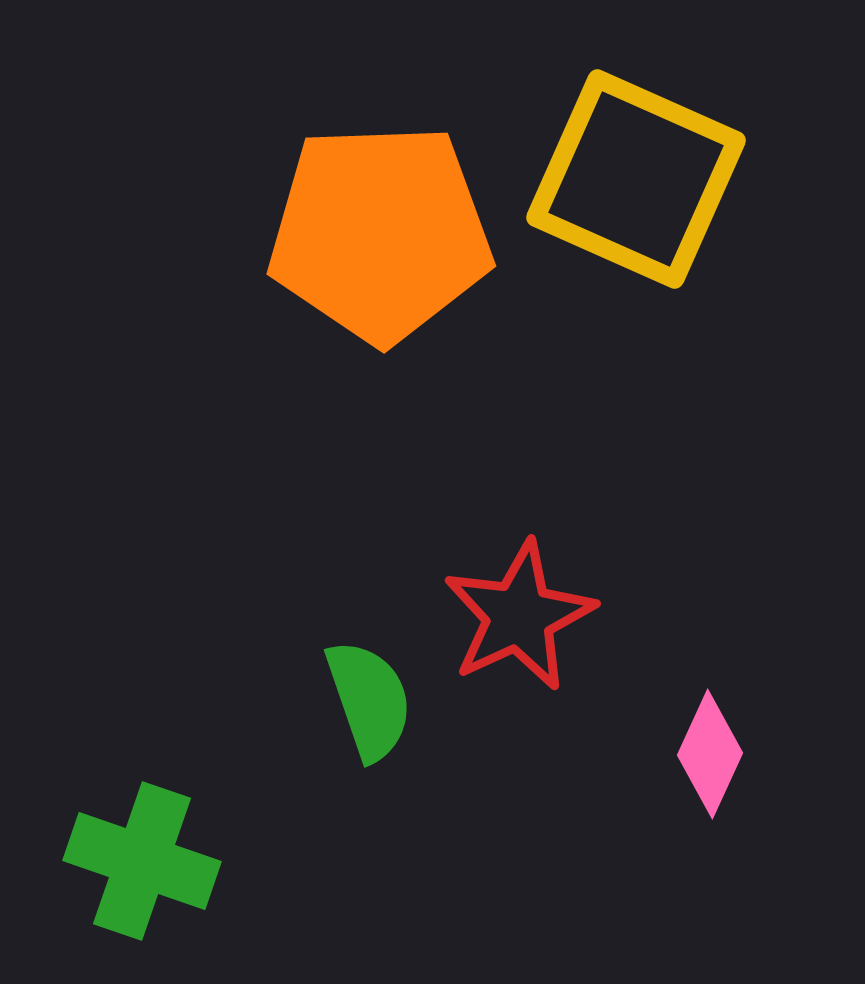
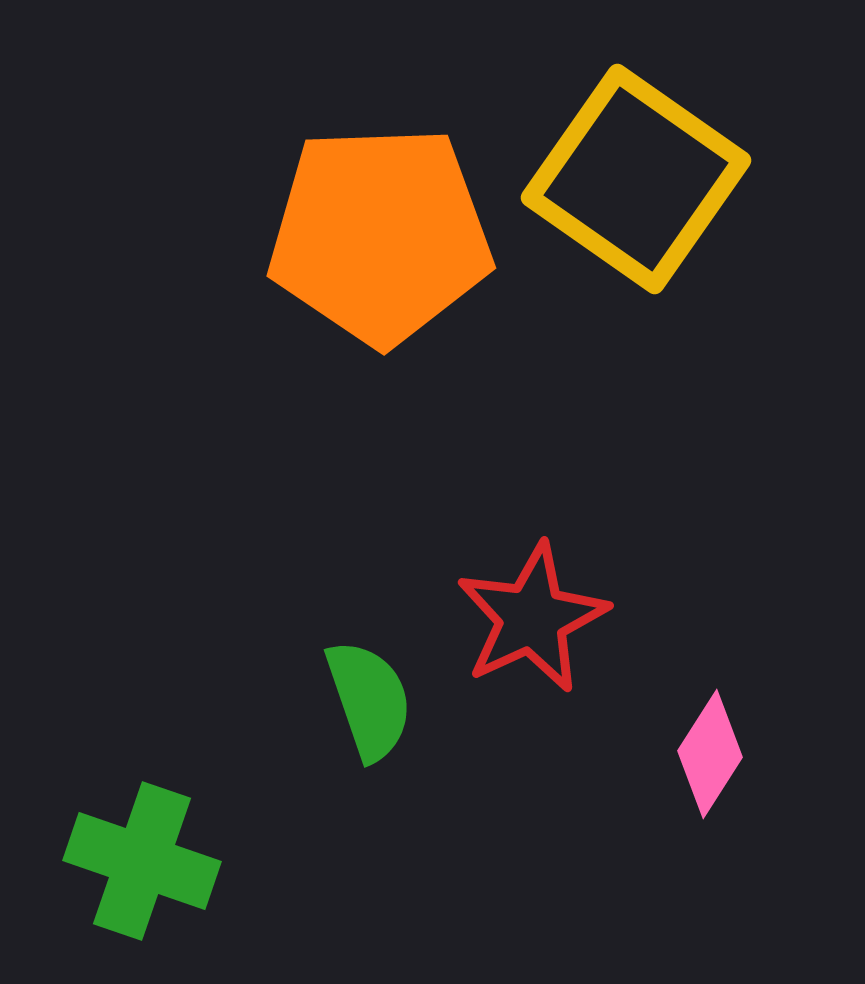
yellow square: rotated 11 degrees clockwise
orange pentagon: moved 2 px down
red star: moved 13 px right, 2 px down
pink diamond: rotated 8 degrees clockwise
